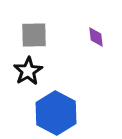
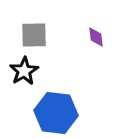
black star: moved 4 px left
blue hexagon: rotated 21 degrees counterclockwise
